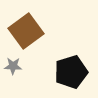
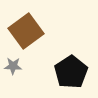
black pentagon: rotated 16 degrees counterclockwise
